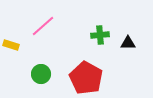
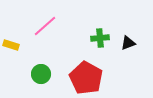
pink line: moved 2 px right
green cross: moved 3 px down
black triangle: rotated 21 degrees counterclockwise
